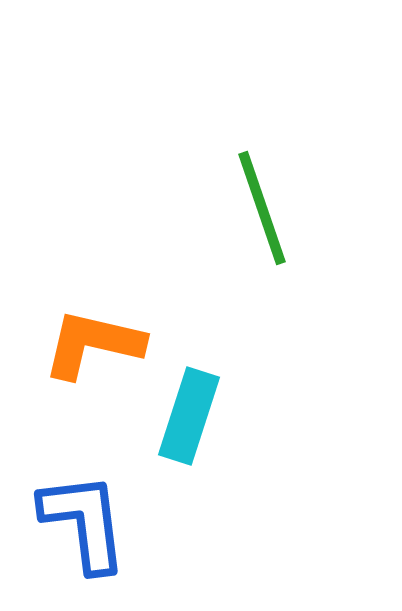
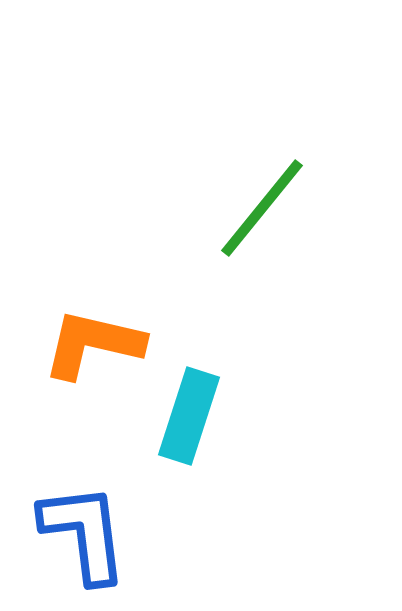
green line: rotated 58 degrees clockwise
blue L-shape: moved 11 px down
